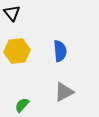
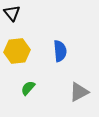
gray triangle: moved 15 px right
green semicircle: moved 6 px right, 17 px up
